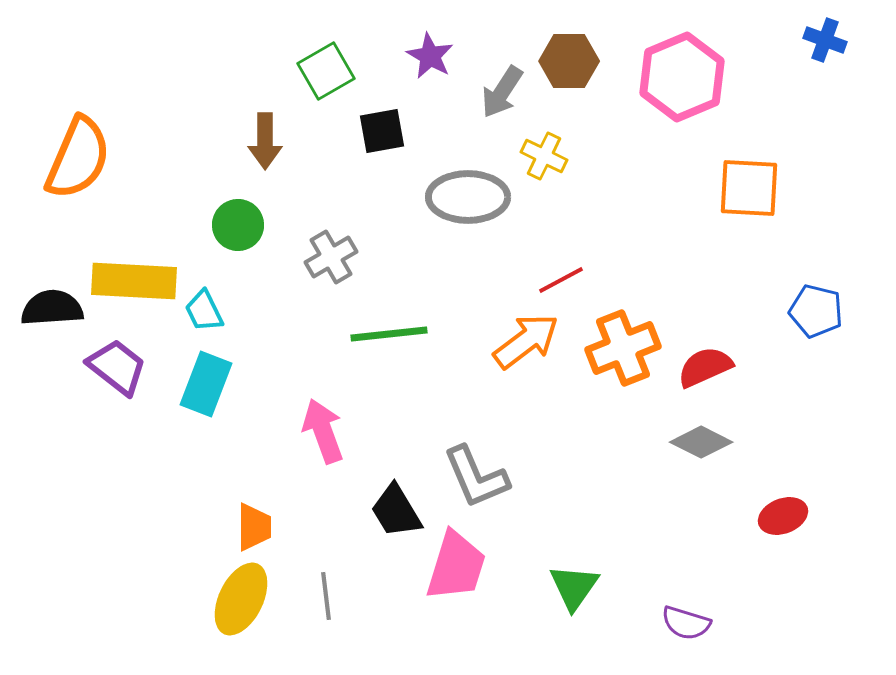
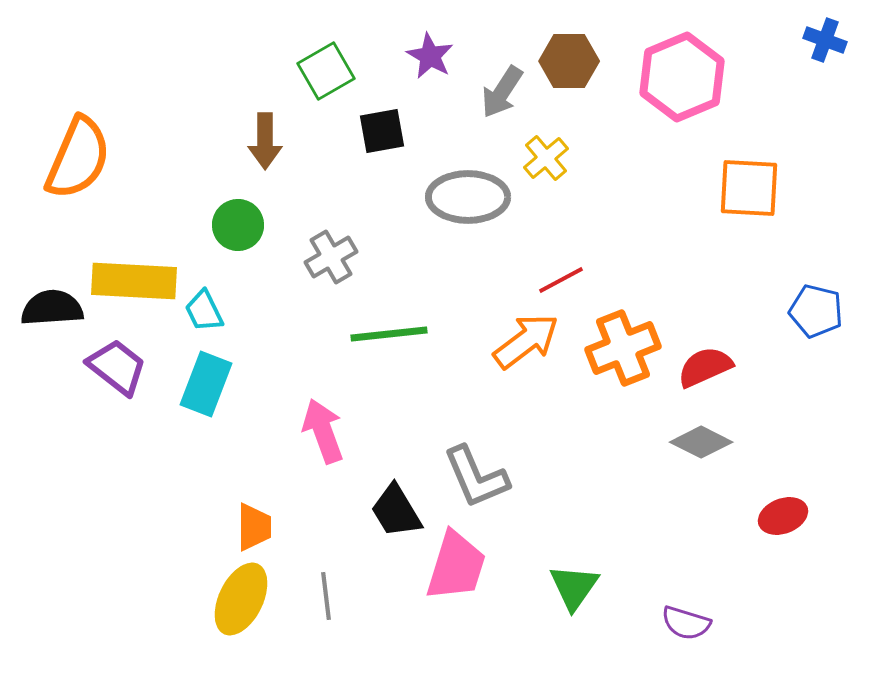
yellow cross: moved 2 px right, 2 px down; rotated 24 degrees clockwise
